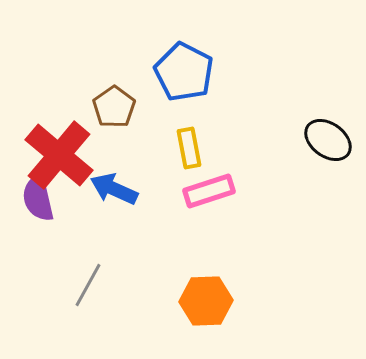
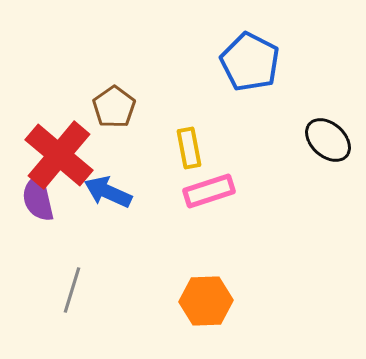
blue pentagon: moved 66 px right, 10 px up
black ellipse: rotated 6 degrees clockwise
blue arrow: moved 6 px left, 3 px down
gray line: moved 16 px left, 5 px down; rotated 12 degrees counterclockwise
